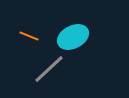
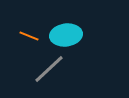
cyan ellipse: moved 7 px left, 2 px up; rotated 20 degrees clockwise
